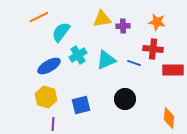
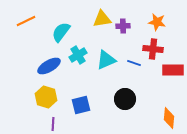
orange line: moved 13 px left, 4 px down
